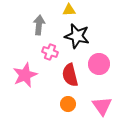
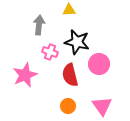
black star: moved 6 px down
orange circle: moved 2 px down
